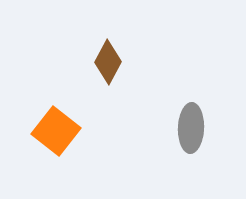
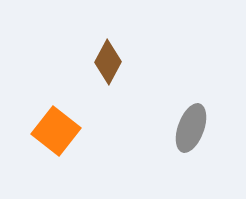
gray ellipse: rotated 18 degrees clockwise
